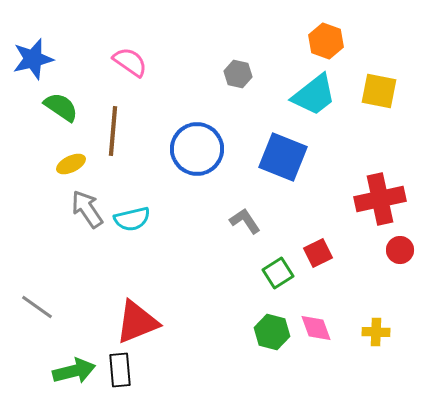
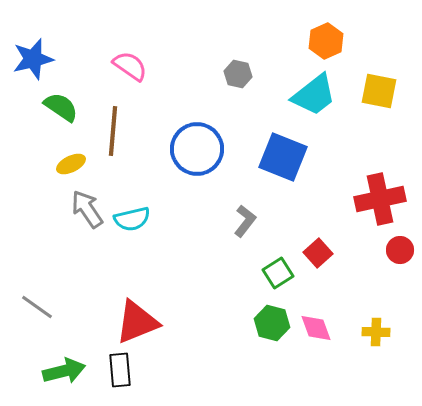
orange hexagon: rotated 16 degrees clockwise
pink semicircle: moved 4 px down
gray L-shape: rotated 72 degrees clockwise
red square: rotated 16 degrees counterclockwise
green hexagon: moved 9 px up
green arrow: moved 10 px left
